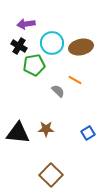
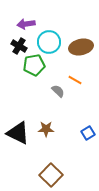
cyan circle: moved 3 px left, 1 px up
black triangle: rotated 20 degrees clockwise
